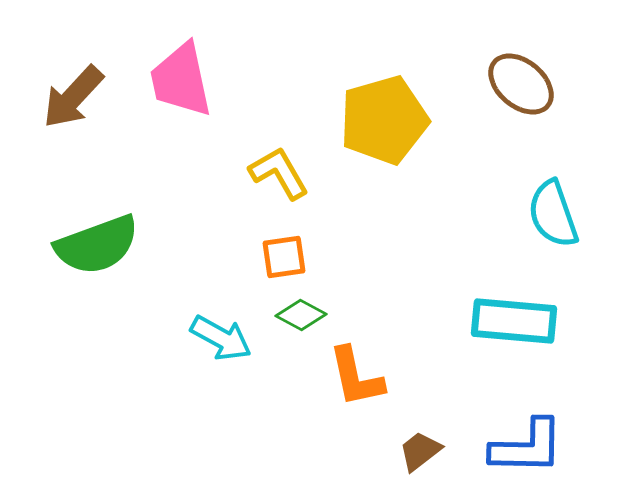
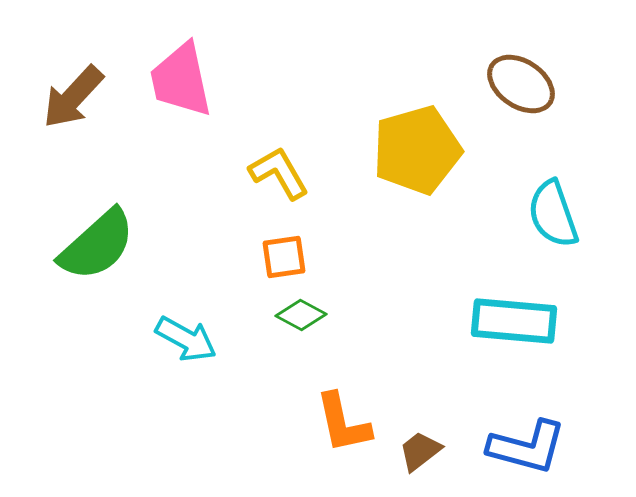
brown ellipse: rotated 6 degrees counterclockwise
yellow pentagon: moved 33 px right, 30 px down
green semicircle: rotated 22 degrees counterclockwise
cyan arrow: moved 35 px left, 1 px down
orange L-shape: moved 13 px left, 46 px down
blue L-shape: rotated 14 degrees clockwise
